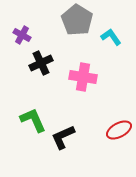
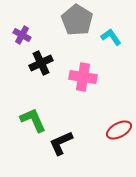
black L-shape: moved 2 px left, 6 px down
